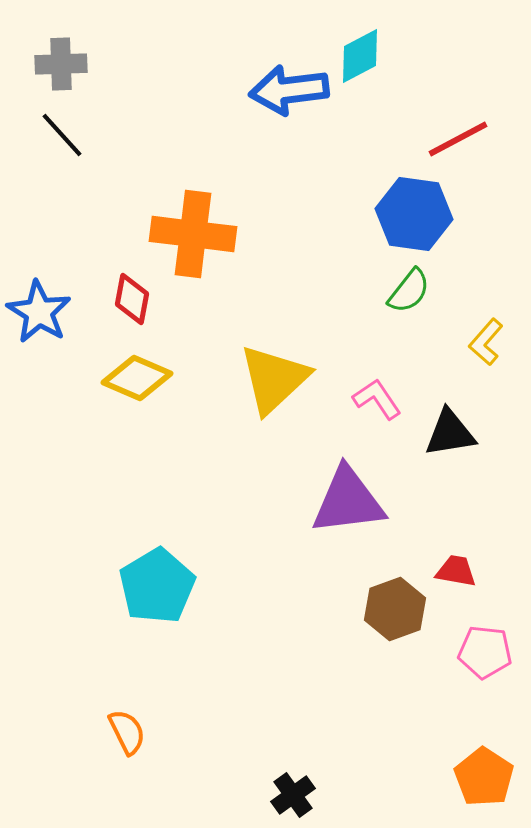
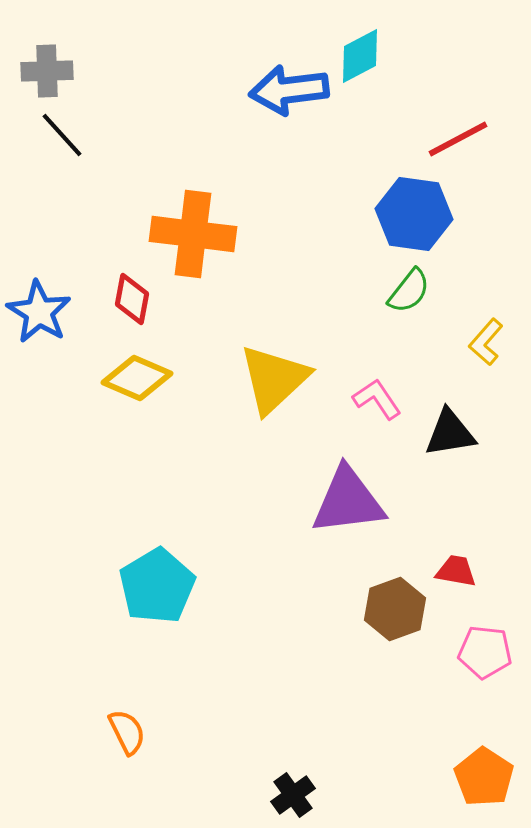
gray cross: moved 14 px left, 7 px down
